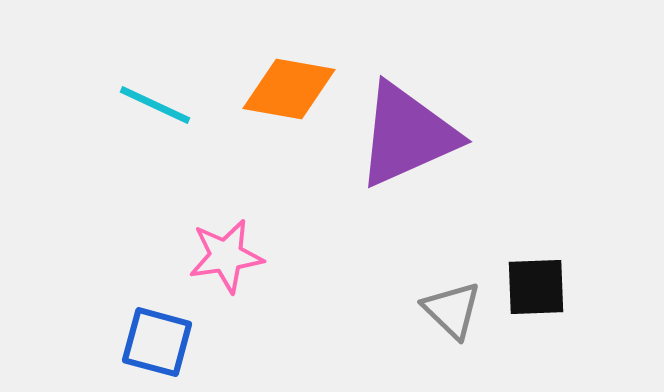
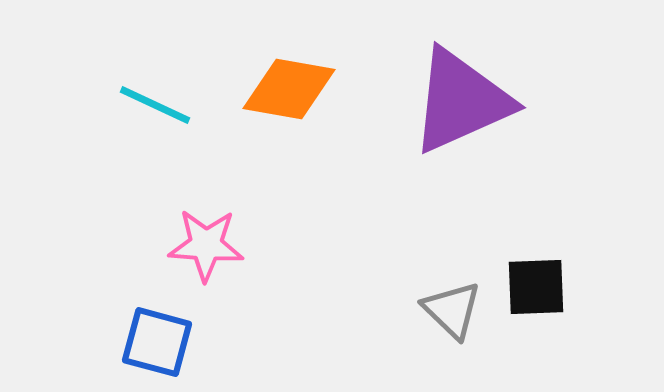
purple triangle: moved 54 px right, 34 px up
pink star: moved 20 px left, 11 px up; rotated 12 degrees clockwise
